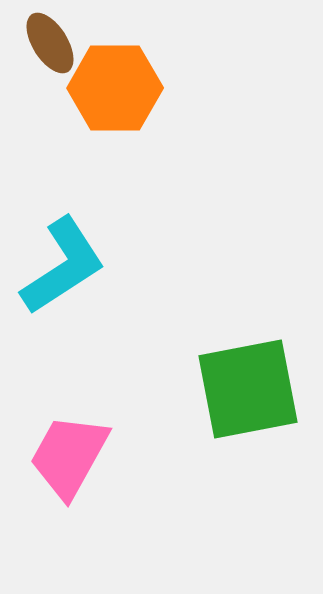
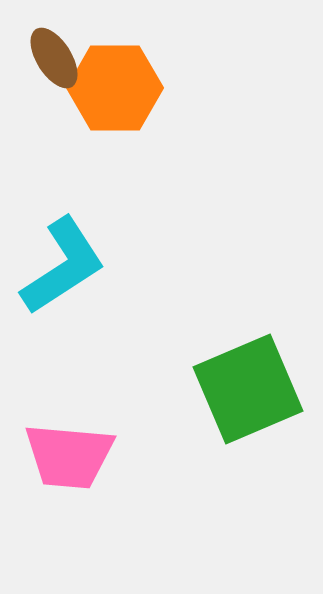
brown ellipse: moved 4 px right, 15 px down
green square: rotated 12 degrees counterclockwise
pink trapezoid: rotated 114 degrees counterclockwise
